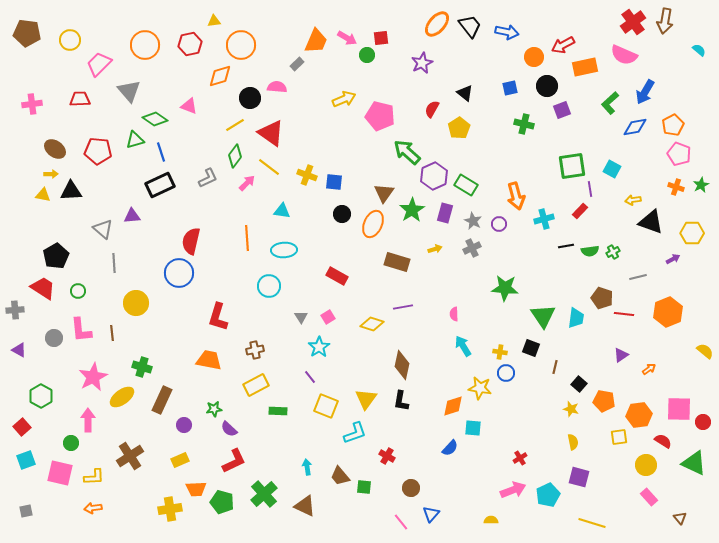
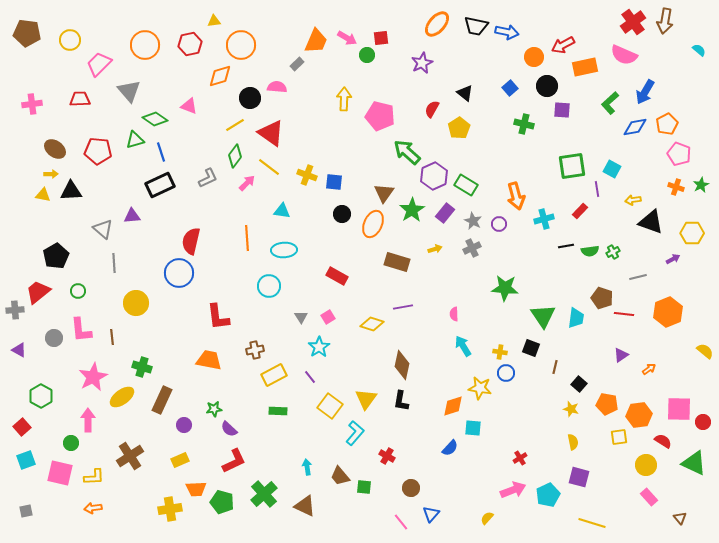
black trapezoid at (470, 26): moved 6 px right; rotated 140 degrees clockwise
blue square at (510, 88): rotated 28 degrees counterclockwise
yellow arrow at (344, 99): rotated 65 degrees counterclockwise
purple square at (562, 110): rotated 24 degrees clockwise
orange pentagon at (673, 125): moved 6 px left, 1 px up
purple line at (590, 189): moved 7 px right
purple rectangle at (445, 213): rotated 24 degrees clockwise
red trapezoid at (43, 288): moved 5 px left, 4 px down; rotated 72 degrees counterclockwise
red L-shape at (218, 317): rotated 24 degrees counterclockwise
brown line at (112, 333): moved 4 px down
yellow rectangle at (256, 385): moved 18 px right, 10 px up
orange pentagon at (604, 401): moved 3 px right, 3 px down
yellow square at (326, 406): moved 4 px right; rotated 15 degrees clockwise
cyan L-shape at (355, 433): rotated 30 degrees counterclockwise
yellow semicircle at (491, 520): moved 4 px left, 2 px up; rotated 48 degrees counterclockwise
